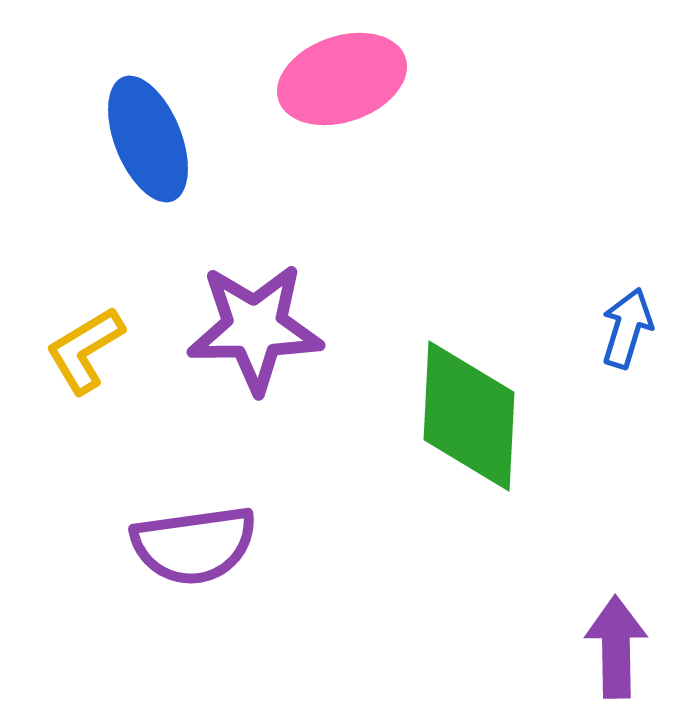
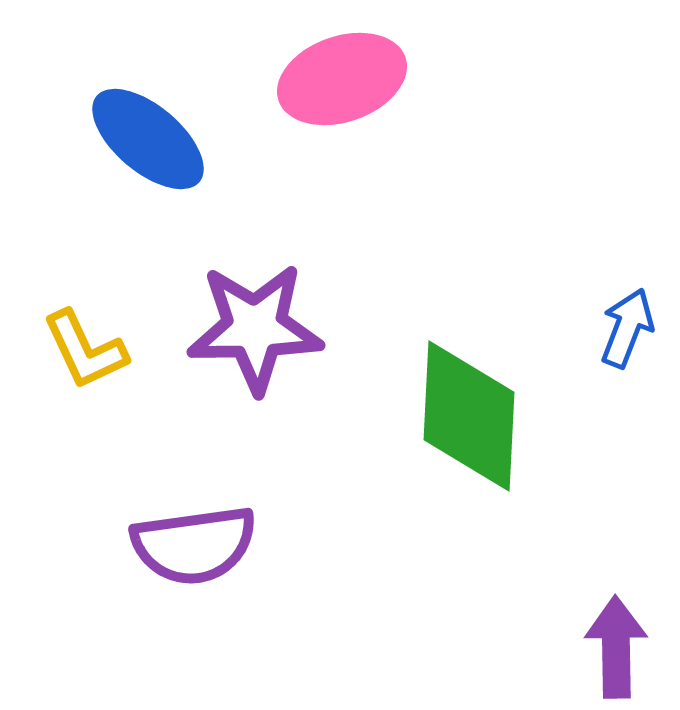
blue ellipse: rotated 28 degrees counterclockwise
blue arrow: rotated 4 degrees clockwise
yellow L-shape: rotated 84 degrees counterclockwise
